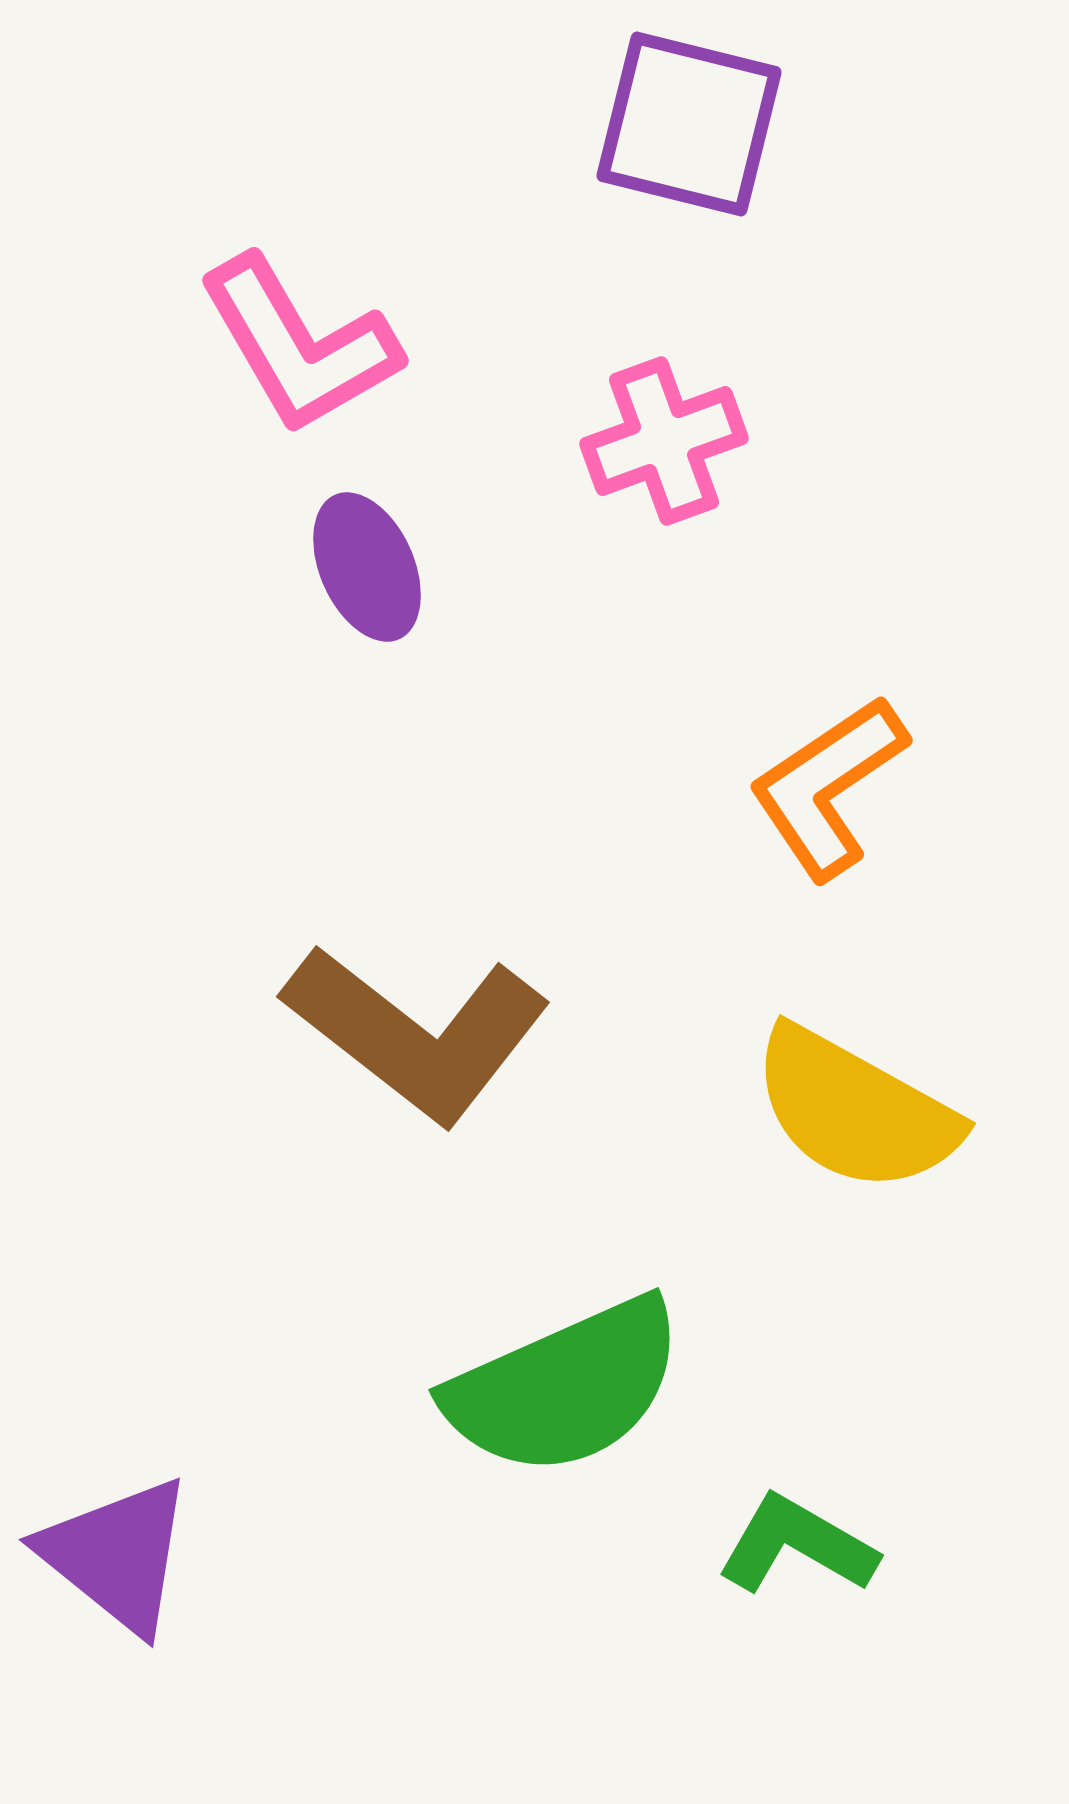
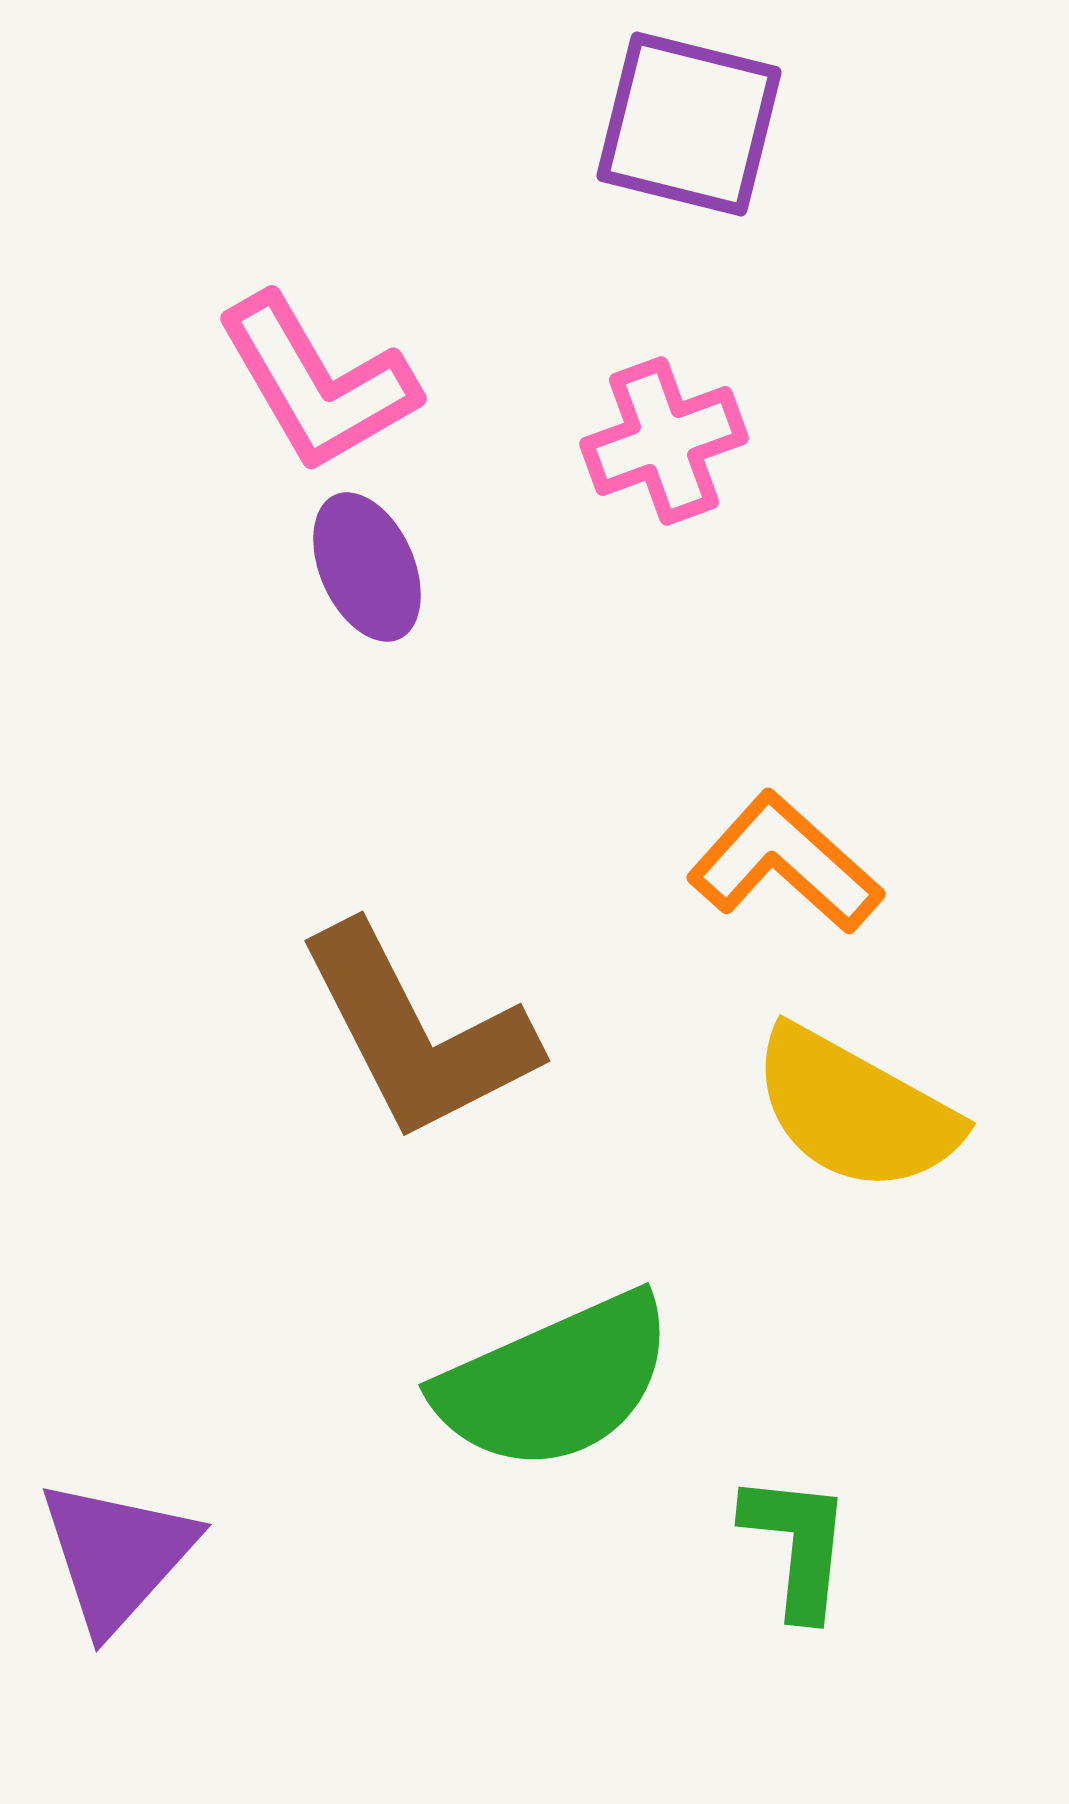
pink L-shape: moved 18 px right, 38 px down
orange L-shape: moved 43 px left, 76 px down; rotated 76 degrees clockwise
brown L-shape: rotated 25 degrees clockwise
green semicircle: moved 10 px left, 5 px up
green L-shape: rotated 66 degrees clockwise
purple triangle: rotated 33 degrees clockwise
